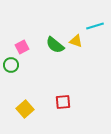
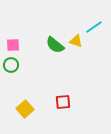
cyan line: moved 1 px left, 1 px down; rotated 18 degrees counterclockwise
pink square: moved 9 px left, 2 px up; rotated 24 degrees clockwise
